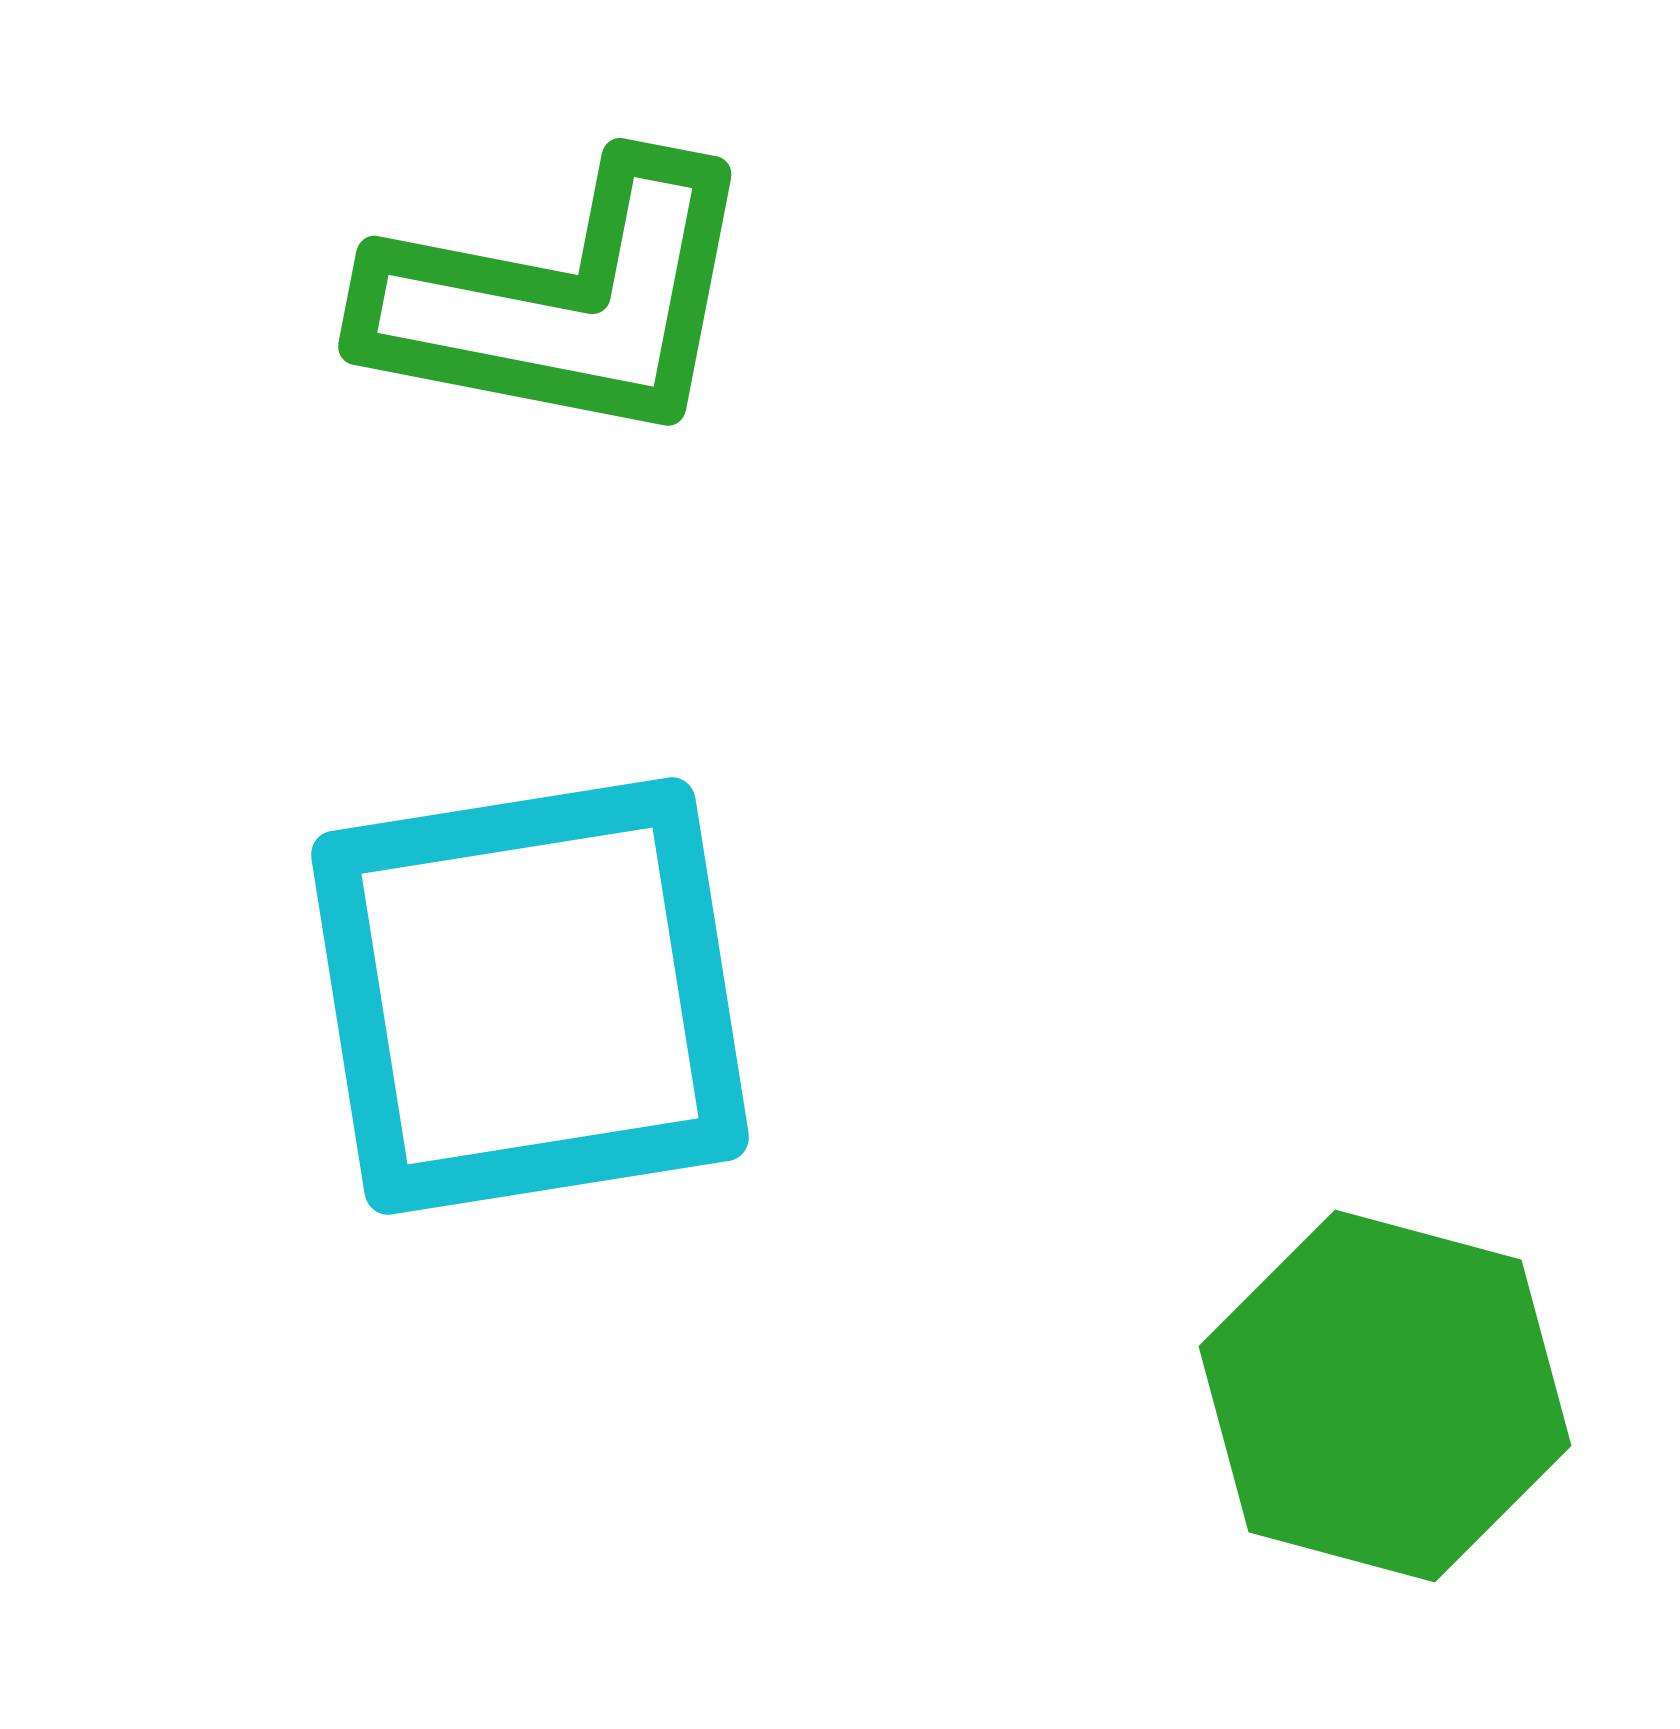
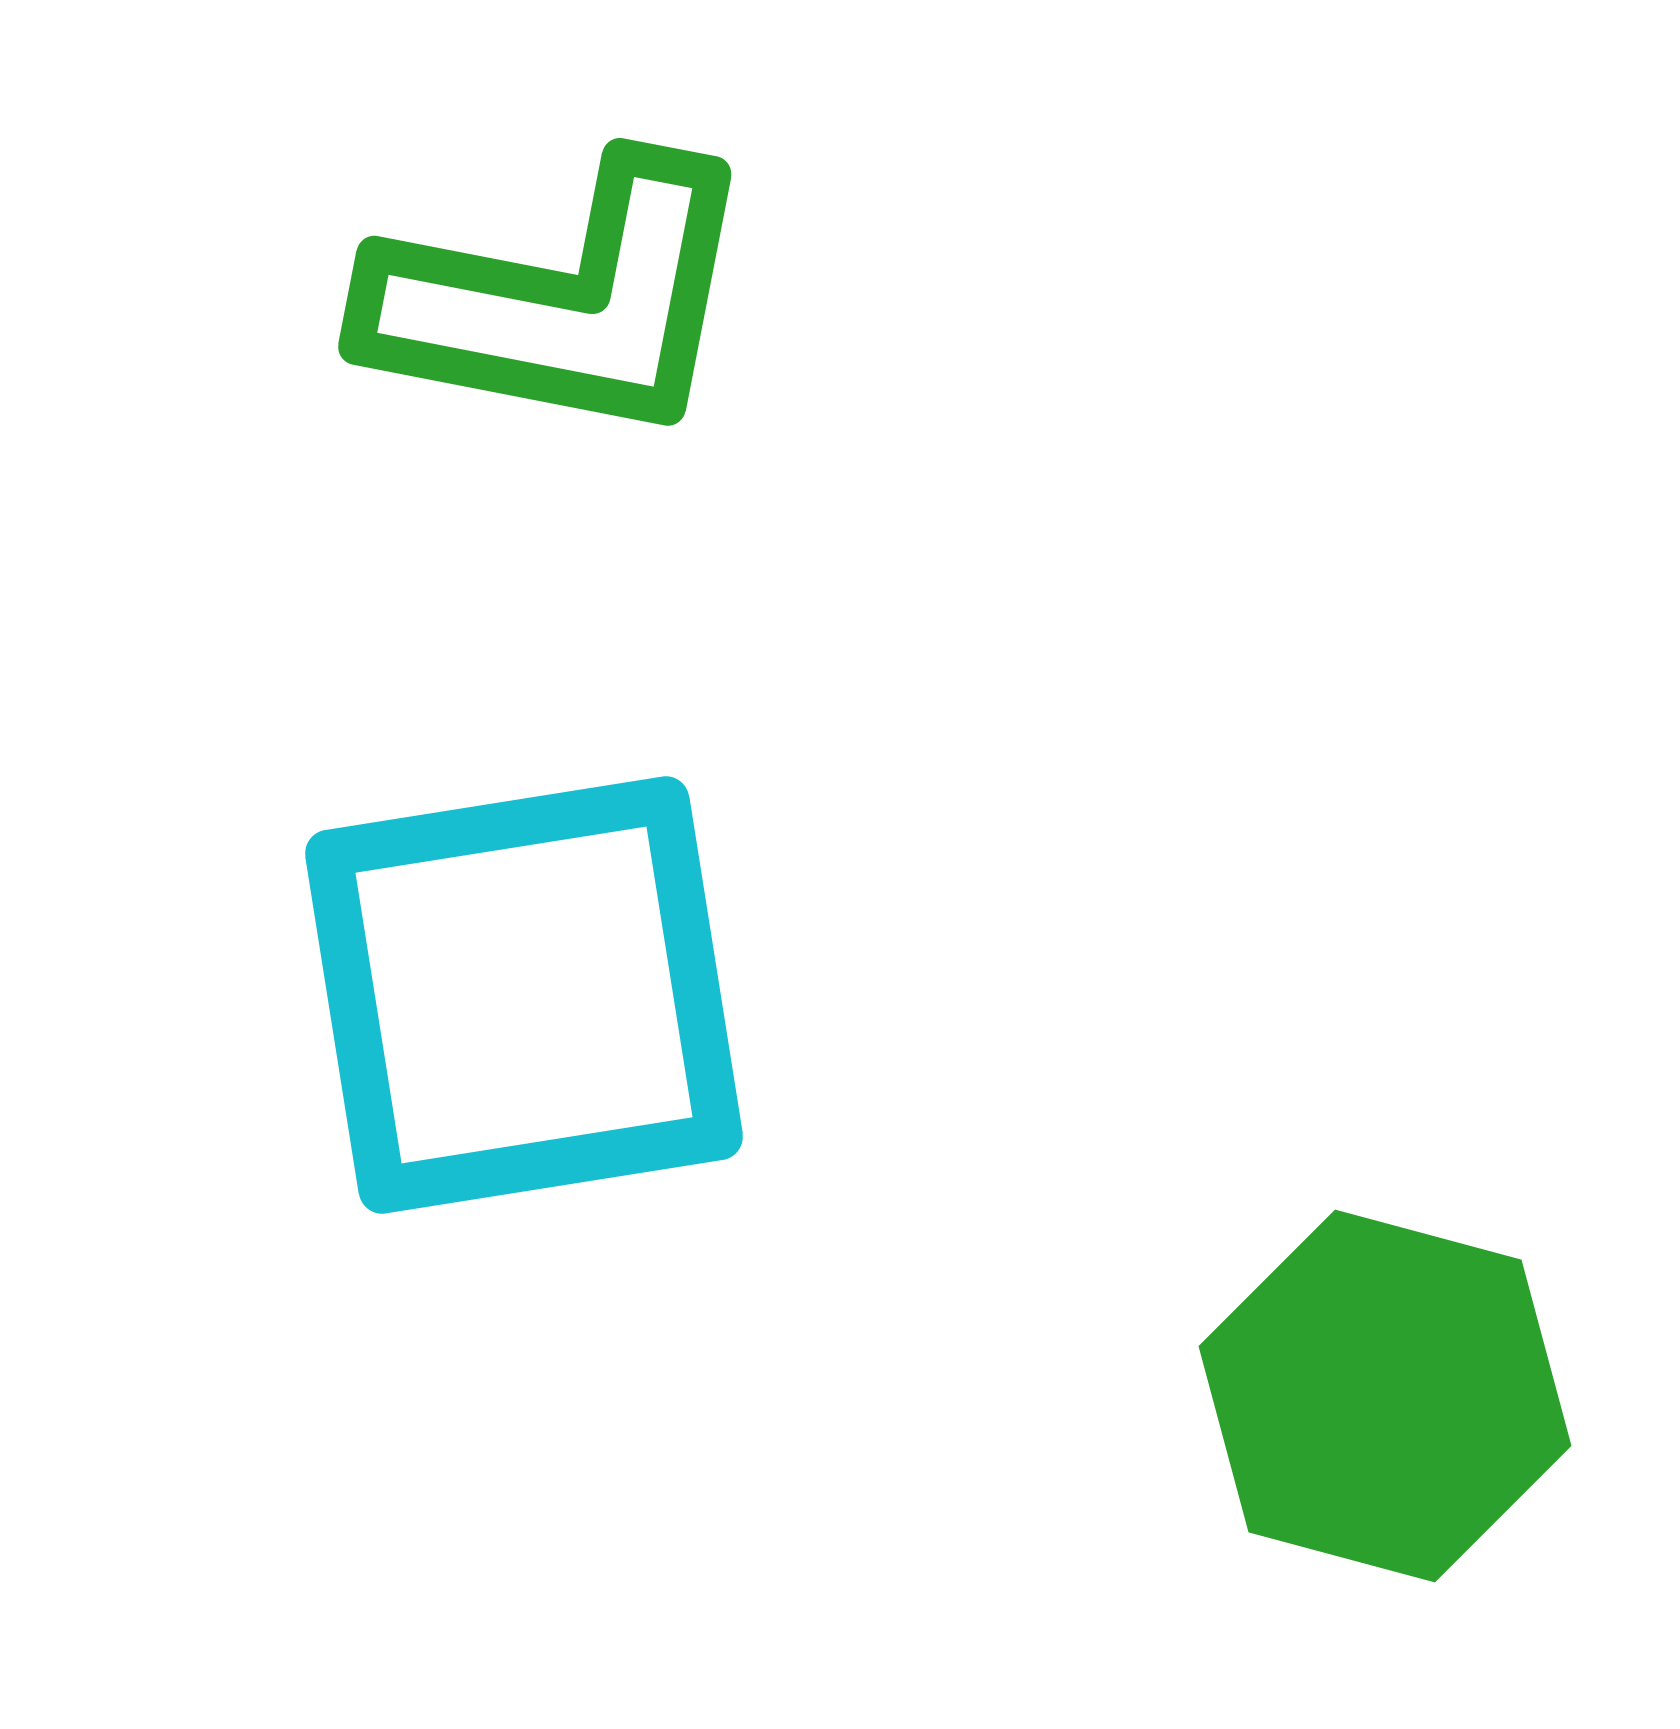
cyan square: moved 6 px left, 1 px up
